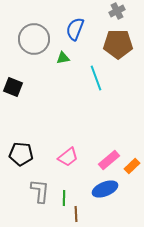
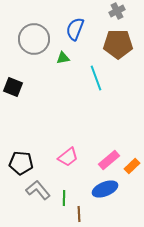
black pentagon: moved 9 px down
gray L-shape: moved 2 px left, 1 px up; rotated 45 degrees counterclockwise
brown line: moved 3 px right
